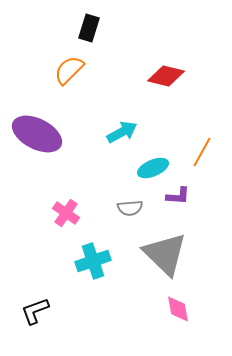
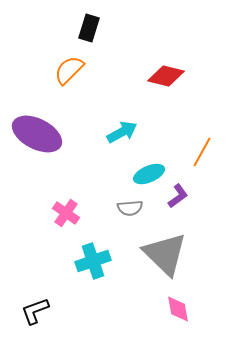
cyan ellipse: moved 4 px left, 6 px down
purple L-shape: rotated 40 degrees counterclockwise
